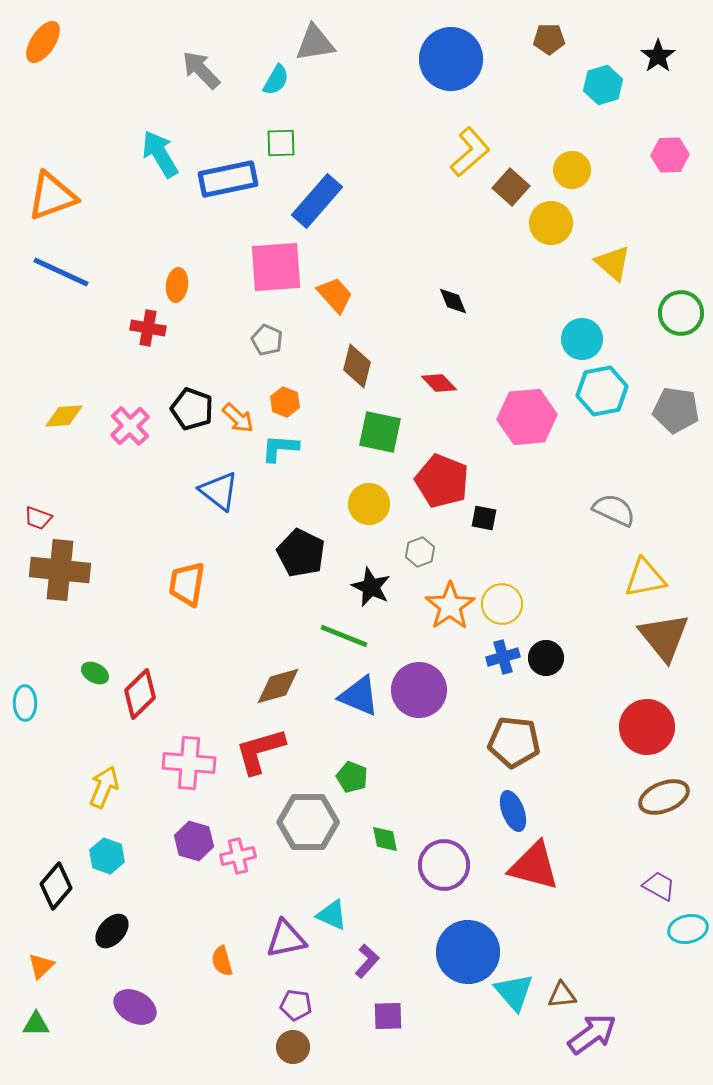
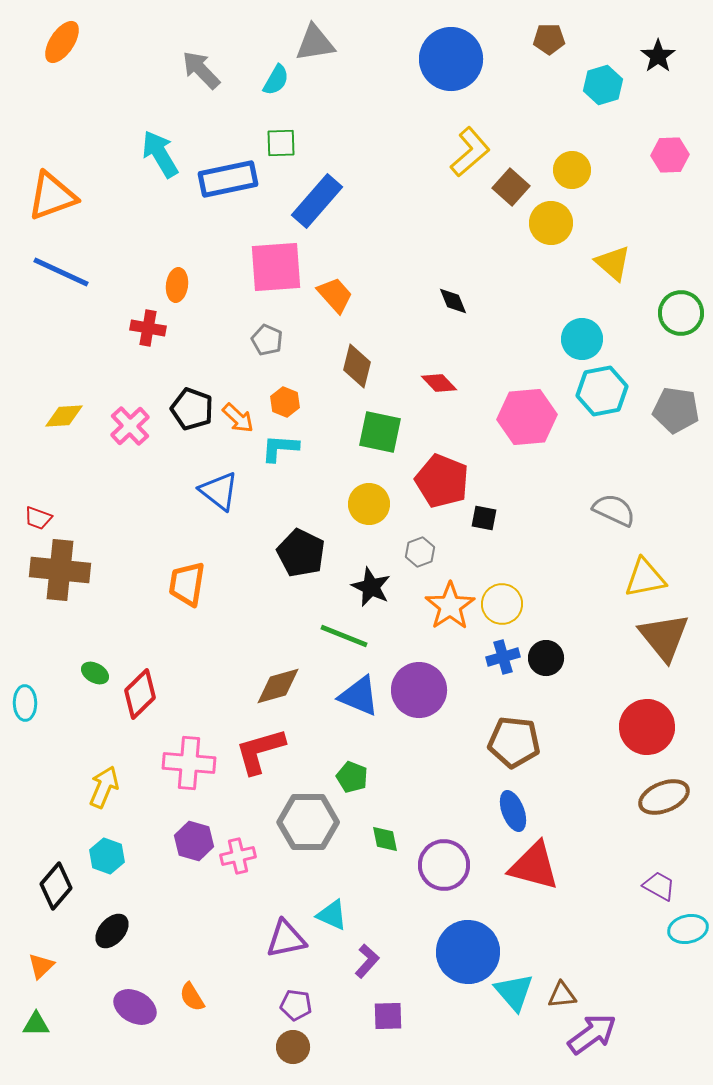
orange ellipse at (43, 42): moved 19 px right
orange semicircle at (222, 961): moved 30 px left, 36 px down; rotated 16 degrees counterclockwise
